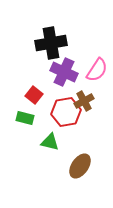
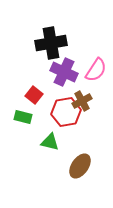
pink semicircle: moved 1 px left
brown cross: moved 2 px left
green rectangle: moved 2 px left, 1 px up
